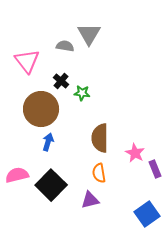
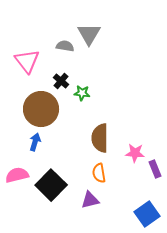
blue arrow: moved 13 px left
pink star: rotated 24 degrees counterclockwise
